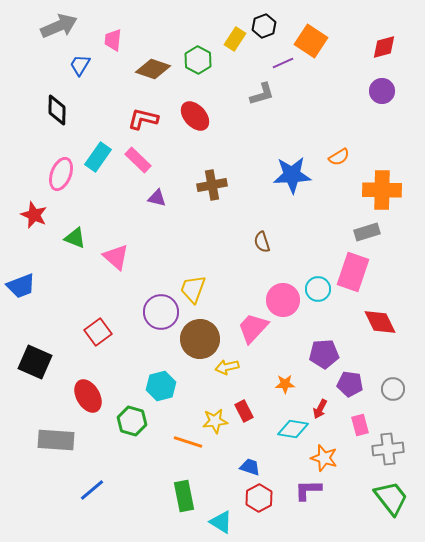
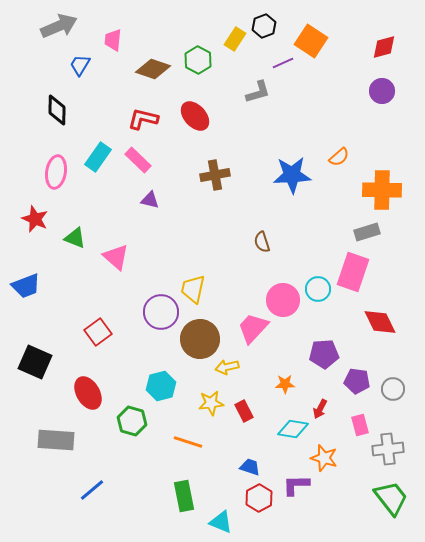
gray L-shape at (262, 94): moved 4 px left, 2 px up
orange semicircle at (339, 157): rotated 10 degrees counterclockwise
pink ellipse at (61, 174): moved 5 px left, 2 px up; rotated 12 degrees counterclockwise
brown cross at (212, 185): moved 3 px right, 10 px up
purple triangle at (157, 198): moved 7 px left, 2 px down
red star at (34, 215): moved 1 px right, 4 px down
blue trapezoid at (21, 286): moved 5 px right
yellow trapezoid at (193, 289): rotated 8 degrees counterclockwise
purple pentagon at (350, 384): moved 7 px right, 3 px up
red ellipse at (88, 396): moved 3 px up
yellow star at (215, 421): moved 4 px left, 18 px up
purple L-shape at (308, 490): moved 12 px left, 5 px up
cyan triangle at (221, 522): rotated 10 degrees counterclockwise
